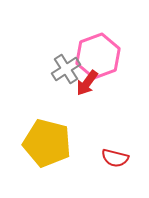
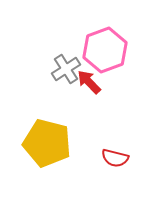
pink hexagon: moved 7 px right, 6 px up
red arrow: moved 2 px right, 1 px up; rotated 100 degrees clockwise
